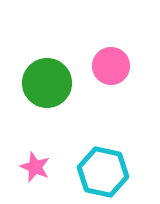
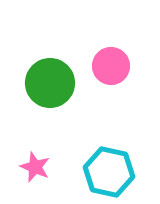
green circle: moved 3 px right
cyan hexagon: moved 6 px right
